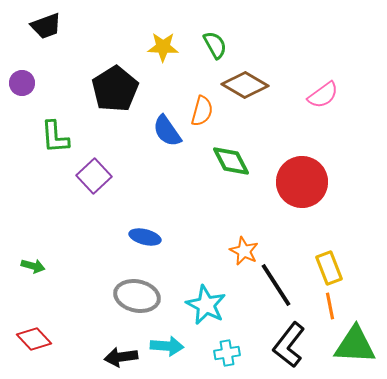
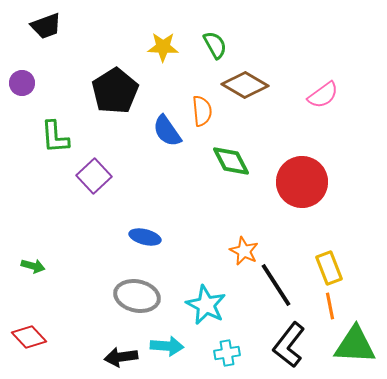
black pentagon: moved 2 px down
orange semicircle: rotated 20 degrees counterclockwise
red diamond: moved 5 px left, 2 px up
